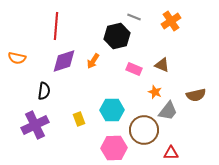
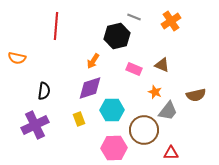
purple diamond: moved 26 px right, 27 px down
